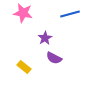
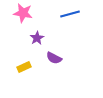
purple star: moved 8 px left
yellow rectangle: rotated 64 degrees counterclockwise
